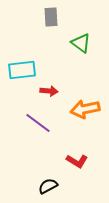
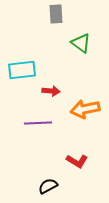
gray rectangle: moved 5 px right, 3 px up
red arrow: moved 2 px right
purple line: rotated 40 degrees counterclockwise
